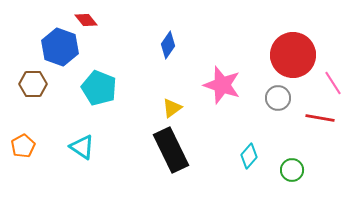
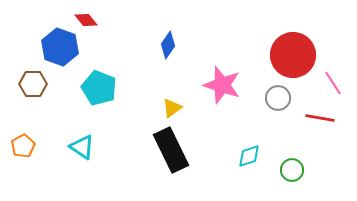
cyan diamond: rotated 30 degrees clockwise
